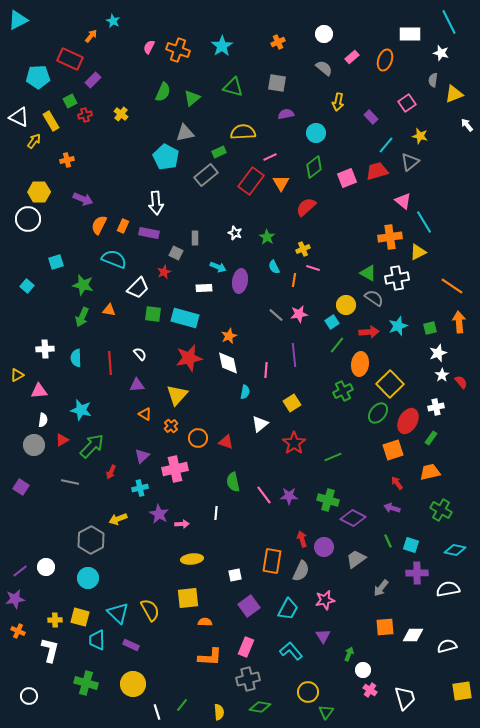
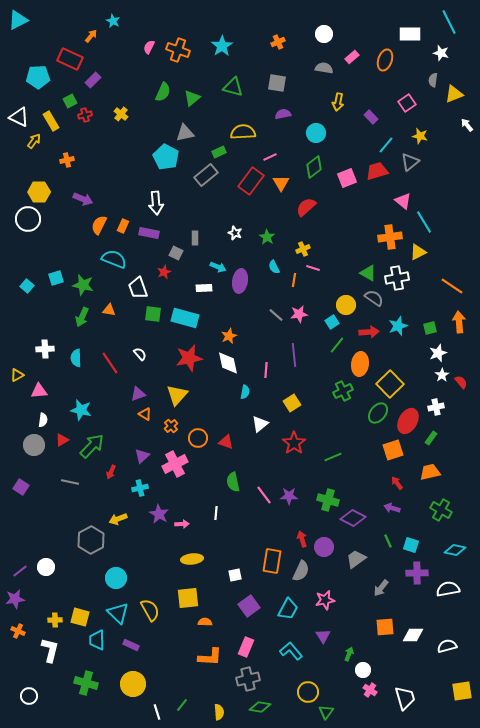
gray semicircle at (324, 68): rotated 30 degrees counterclockwise
purple semicircle at (286, 114): moved 3 px left
cyan square at (56, 262): moved 16 px down
white trapezoid at (138, 288): rotated 115 degrees clockwise
red line at (110, 363): rotated 30 degrees counterclockwise
purple triangle at (137, 385): moved 1 px right, 9 px down; rotated 14 degrees counterclockwise
pink cross at (175, 469): moved 5 px up; rotated 15 degrees counterclockwise
cyan circle at (88, 578): moved 28 px right
